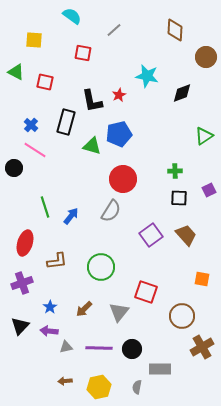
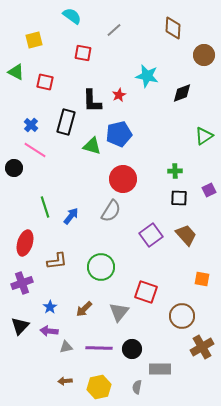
brown diamond at (175, 30): moved 2 px left, 2 px up
yellow square at (34, 40): rotated 18 degrees counterclockwise
brown circle at (206, 57): moved 2 px left, 2 px up
black L-shape at (92, 101): rotated 10 degrees clockwise
